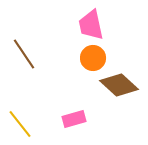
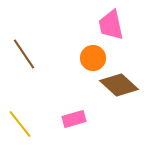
pink trapezoid: moved 20 px right
